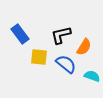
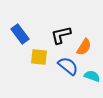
blue semicircle: moved 2 px right, 2 px down
